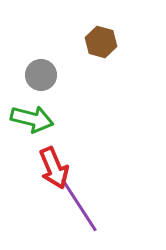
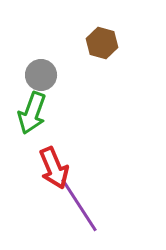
brown hexagon: moved 1 px right, 1 px down
green arrow: moved 6 px up; rotated 96 degrees clockwise
